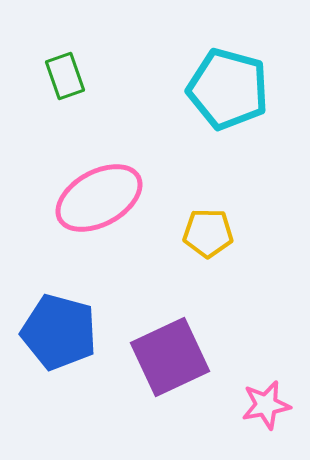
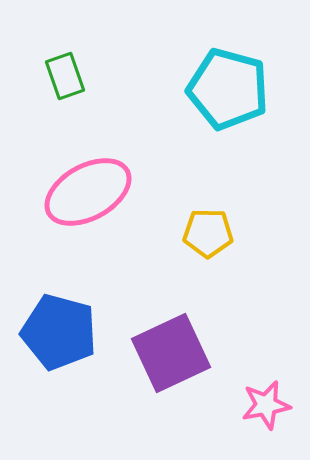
pink ellipse: moved 11 px left, 6 px up
purple square: moved 1 px right, 4 px up
